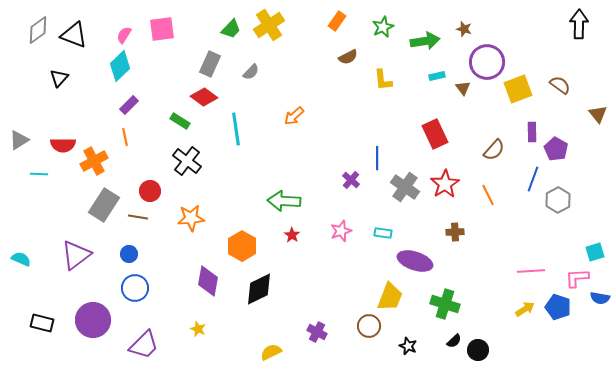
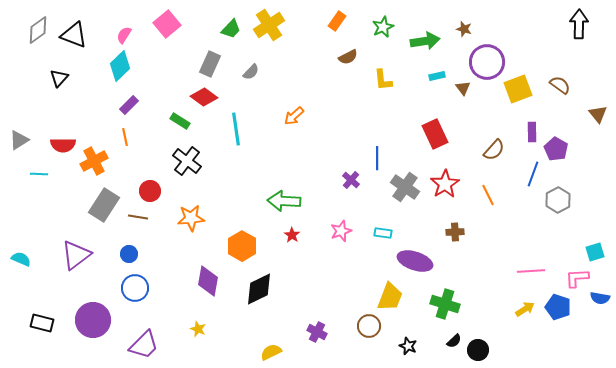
pink square at (162, 29): moved 5 px right, 5 px up; rotated 32 degrees counterclockwise
blue line at (533, 179): moved 5 px up
